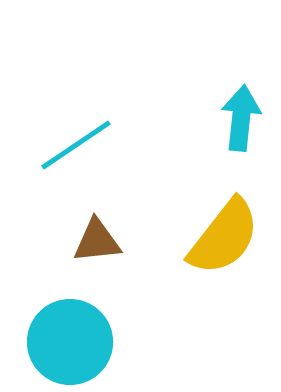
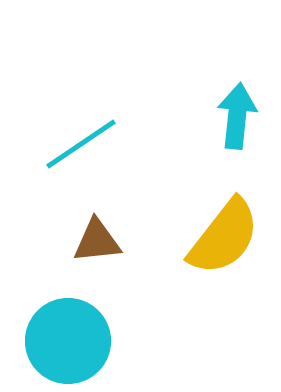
cyan arrow: moved 4 px left, 2 px up
cyan line: moved 5 px right, 1 px up
cyan circle: moved 2 px left, 1 px up
